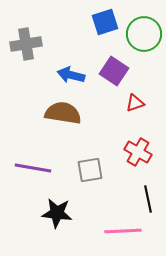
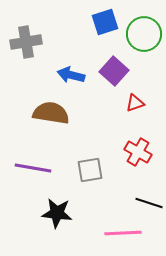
gray cross: moved 2 px up
purple square: rotated 8 degrees clockwise
brown semicircle: moved 12 px left
black line: moved 1 px right, 4 px down; rotated 60 degrees counterclockwise
pink line: moved 2 px down
